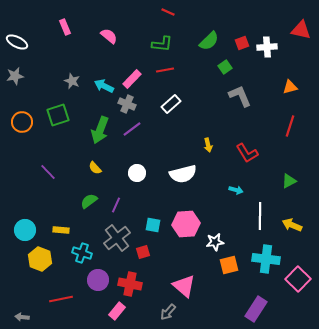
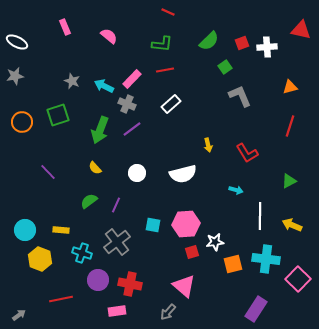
gray cross at (117, 238): moved 4 px down
red square at (143, 252): moved 49 px right
orange square at (229, 265): moved 4 px right, 1 px up
pink rectangle at (117, 311): rotated 42 degrees clockwise
gray arrow at (22, 317): moved 3 px left, 2 px up; rotated 136 degrees clockwise
